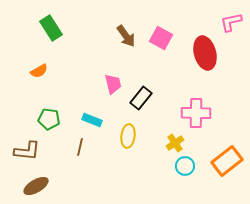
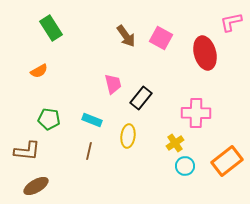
brown line: moved 9 px right, 4 px down
